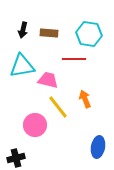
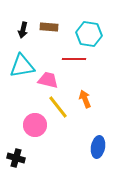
brown rectangle: moved 6 px up
black cross: rotated 30 degrees clockwise
